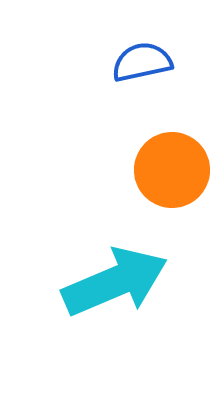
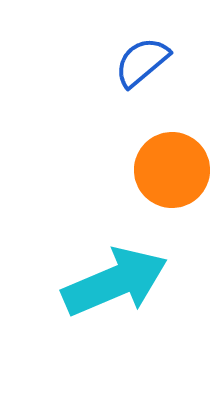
blue semicircle: rotated 28 degrees counterclockwise
